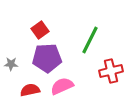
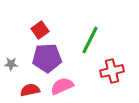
red cross: moved 1 px right
